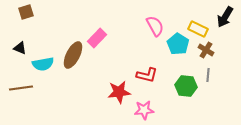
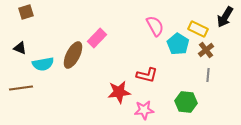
brown cross: rotated 21 degrees clockwise
green hexagon: moved 16 px down
